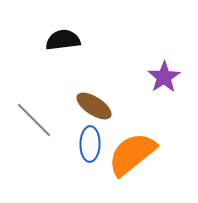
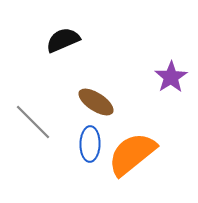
black semicircle: rotated 16 degrees counterclockwise
purple star: moved 7 px right
brown ellipse: moved 2 px right, 4 px up
gray line: moved 1 px left, 2 px down
